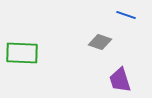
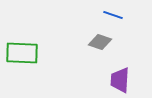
blue line: moved 13 px left
purple trapezoid: rotated 20 degrees clockwise
